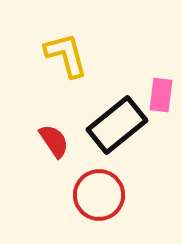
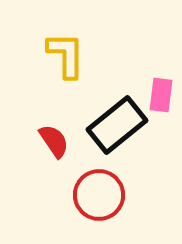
yellow L-shape: rotated 15 degrees clockwise
